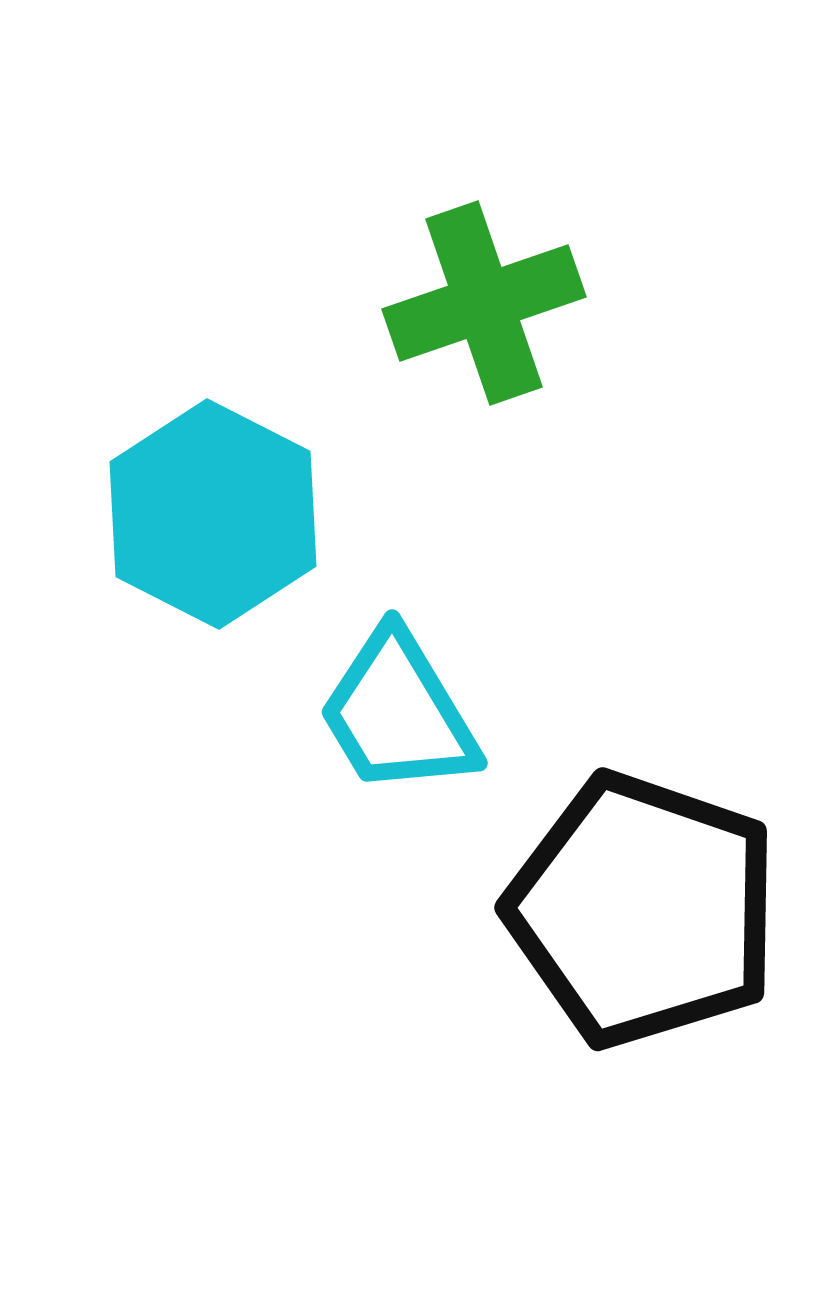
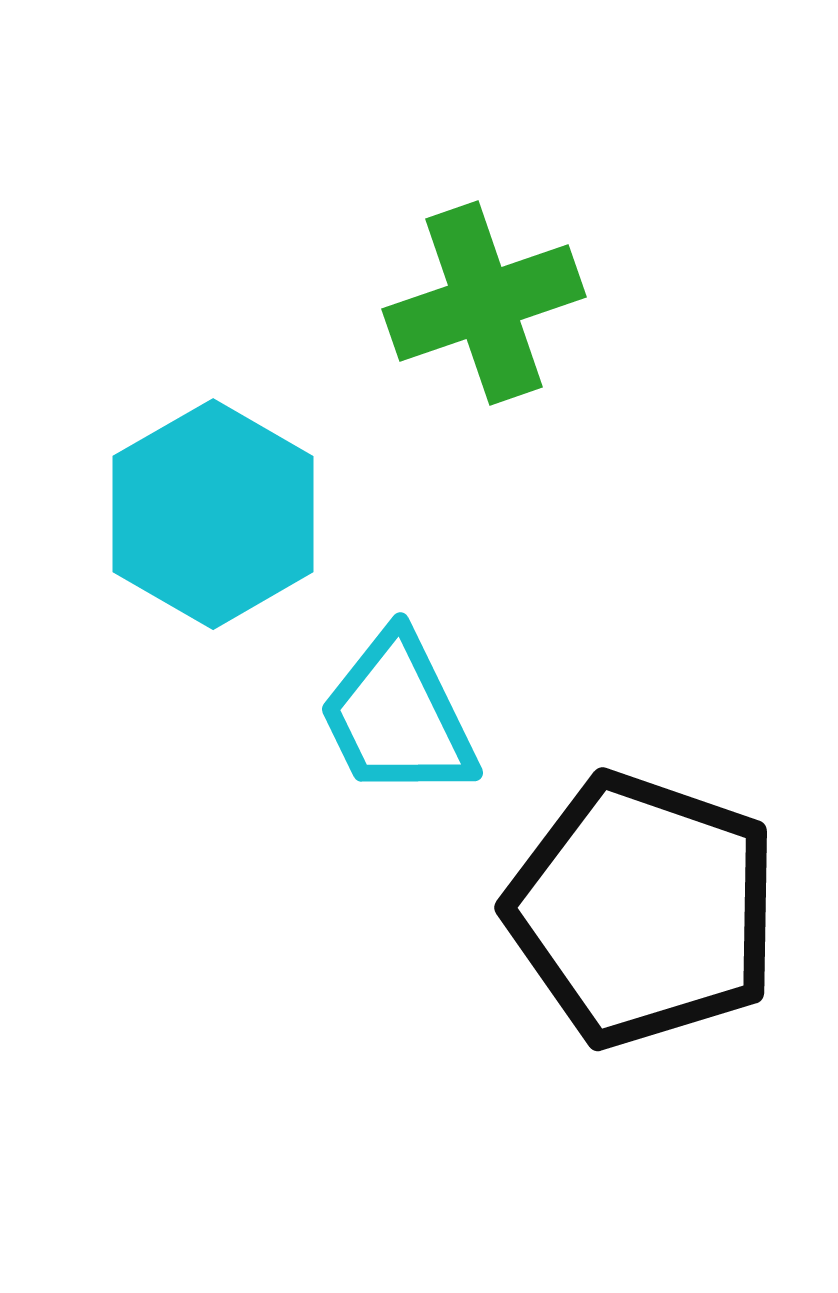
cyan hexagon: rotated 3 degrees clockwise
cyan trapezoid: moved 3 px down; rotated 5 degrees clockwise
